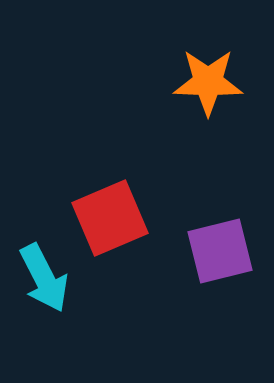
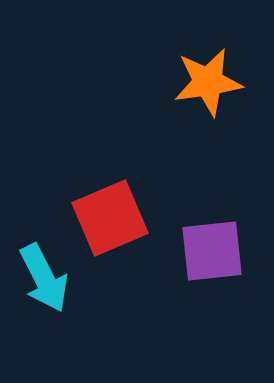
orange star: rotated 10 degrees counterclockwise
purple square: moved 8 px left; rotated 8 degrees clockwise
